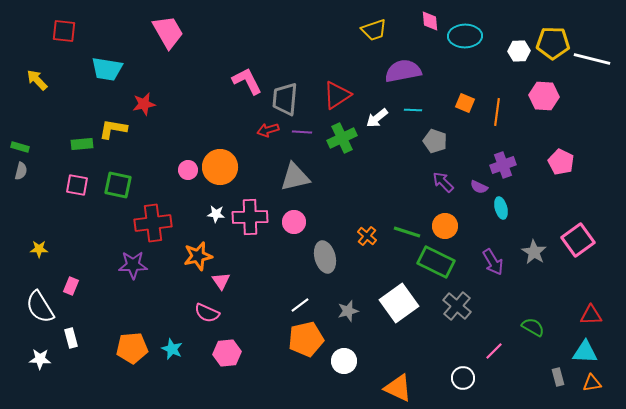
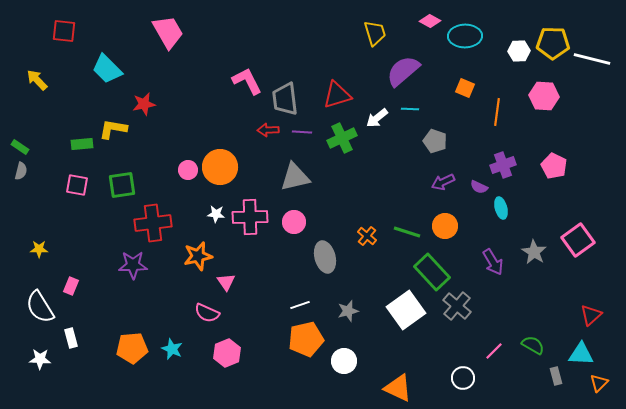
pink diamond at (430, 21): rotated 55 degrees counterclockwise
yellow trapezoid at (374, 30): moved 1 px right, 3 px down; rotated 88 degrees counterclockwise
cyan trapezoid at (107, 69): rotated 36 degrees clockwise
purple semicircle at (403, 71): rotated 30 degrees counterclockwise
red triangle at (337, 95): rotated 16 degrees clockwise
gray trapezoid at (285, 99): rotated 12 degrees counterclockwise
orange square at (465, 103): moved 15 px up
cyan line at (413, 110): moved 3 px left, 1 px up
red arrow at (268, 130): rotated 15 degrees clockwise
green rectangle at (20, 147): rotated 18 degrees clockwise
pink pentagon at (561, 162): moved 7 px left, 4 px down
purple arrow at (443, 182): rotated 70 degrees counterclockwise
green square at (118, 185): moved 4 px right; rotated 20 degrees counterclockwise
green rectangle at (436, 262): moved 4 px left, 10 px down; rotated 21 degrees clockwise
pink triangle at (221, 281): moved 5 px right, 1 px down
white square at (399, 303): moved 7 px right, 7 px down
white line at (300, 305): rotated 18 degrees clockwise
red triangle at (591, 315): rotated 40 degrees counterclockwise
green semicircle at (533, 327): moved 18 px down
cyan triangle at (585, 352): moved 4 px left, 2 px down
pink hexagon at (227, 353): rotated 16 degrees counterclockwise
gray rectangle at (558, 377): moved 2 px left, 1 px up
orange triangle at (592, 383): moved 7 px right; rotated 36 degrees counterclockwise
